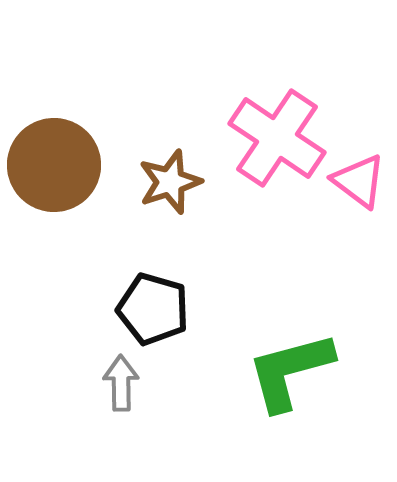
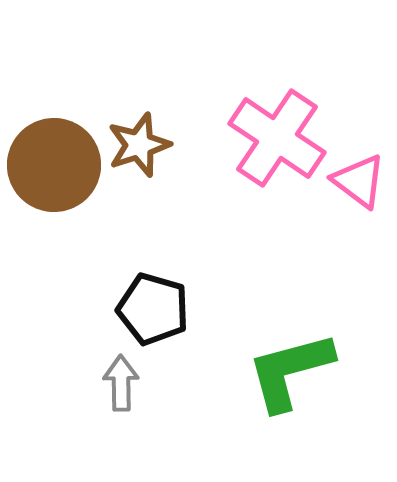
brown star: moved 31 px left, 37 px up
